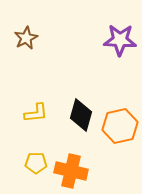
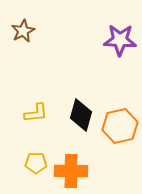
brown star: moved 3 px left, 7 px up
orange cross: rotated 12 degrees counterclockwise
